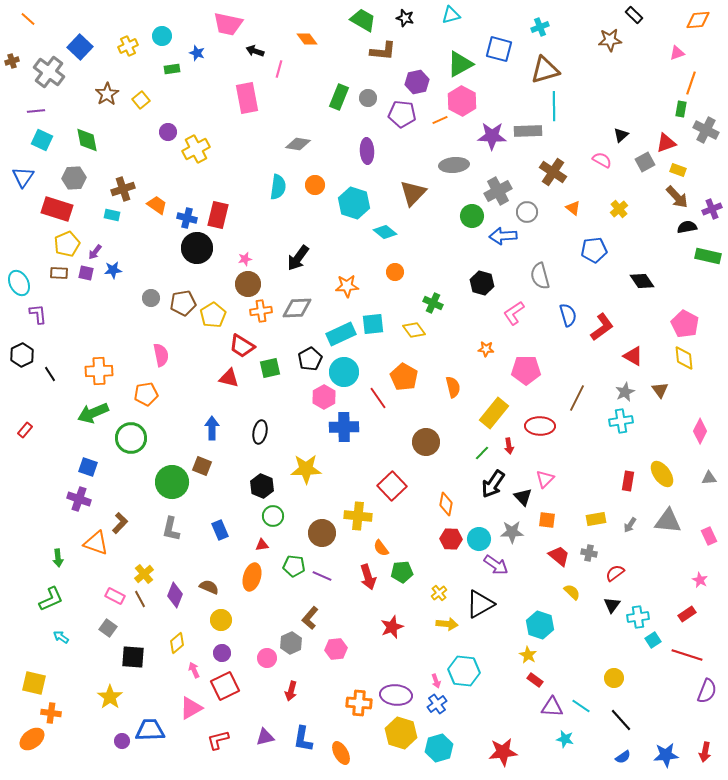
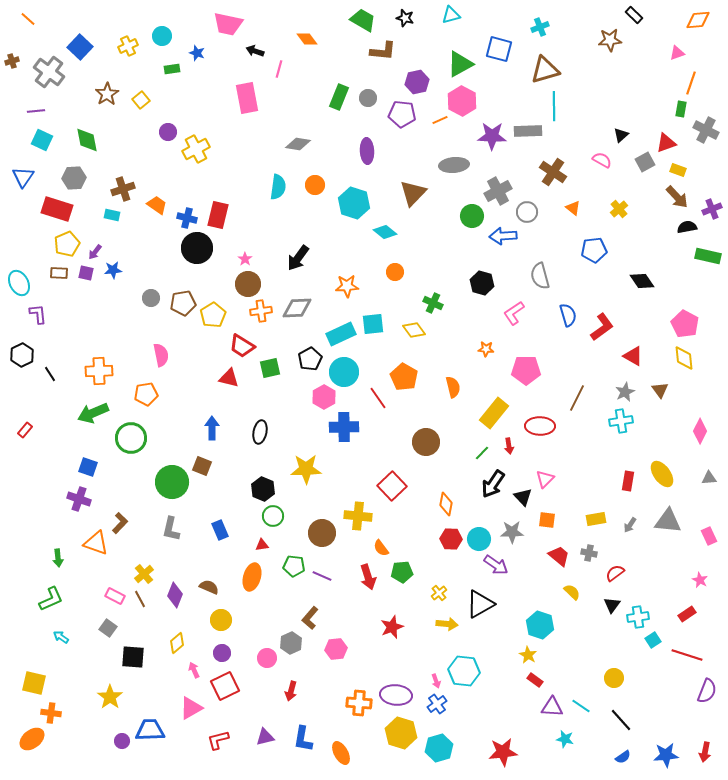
pink star at (245, 259): rotated 24 degrees counterclockwise
black hexagon at (262, 486): moved 1 px right, 3 px down
